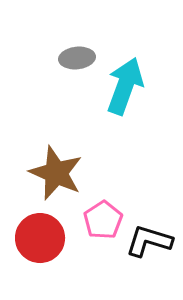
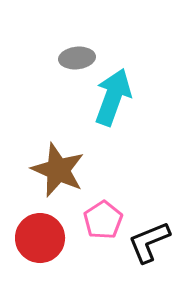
cyan arrow: moved 12 px left, 11 px down
brown star: moved 2 px right, 3 px up
black L-shape: moved 1 px down; rotated 39 degrees counterclockwise
